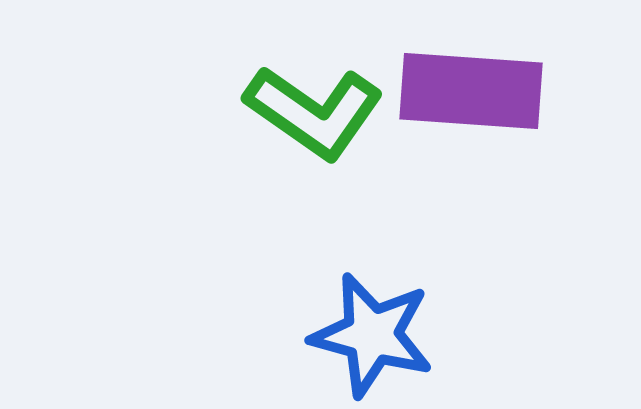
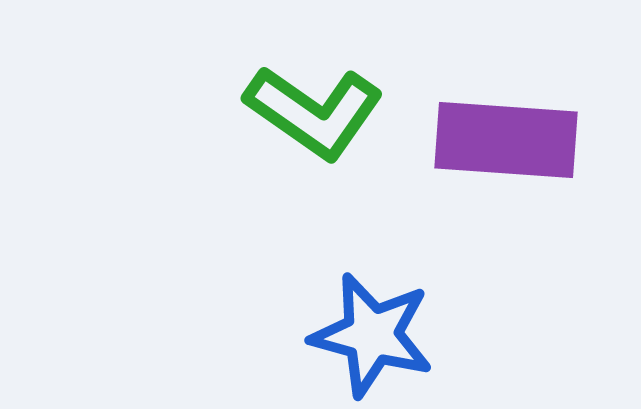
purple rectangle: moved 35 px right, 49 px down
